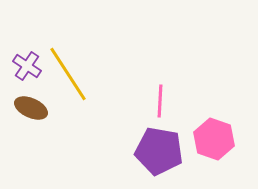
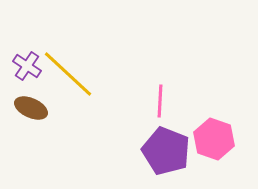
yellow line: rotated 14 degrees counterclockwise
purple pentagon: moved 7 px right; rotated 12 degrees clockwise
